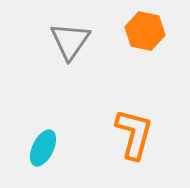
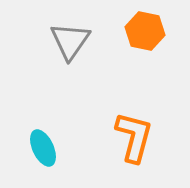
orange L-shape: moved 3 px down
cyan ellipse: rotated 51 degrees counterclockwise
